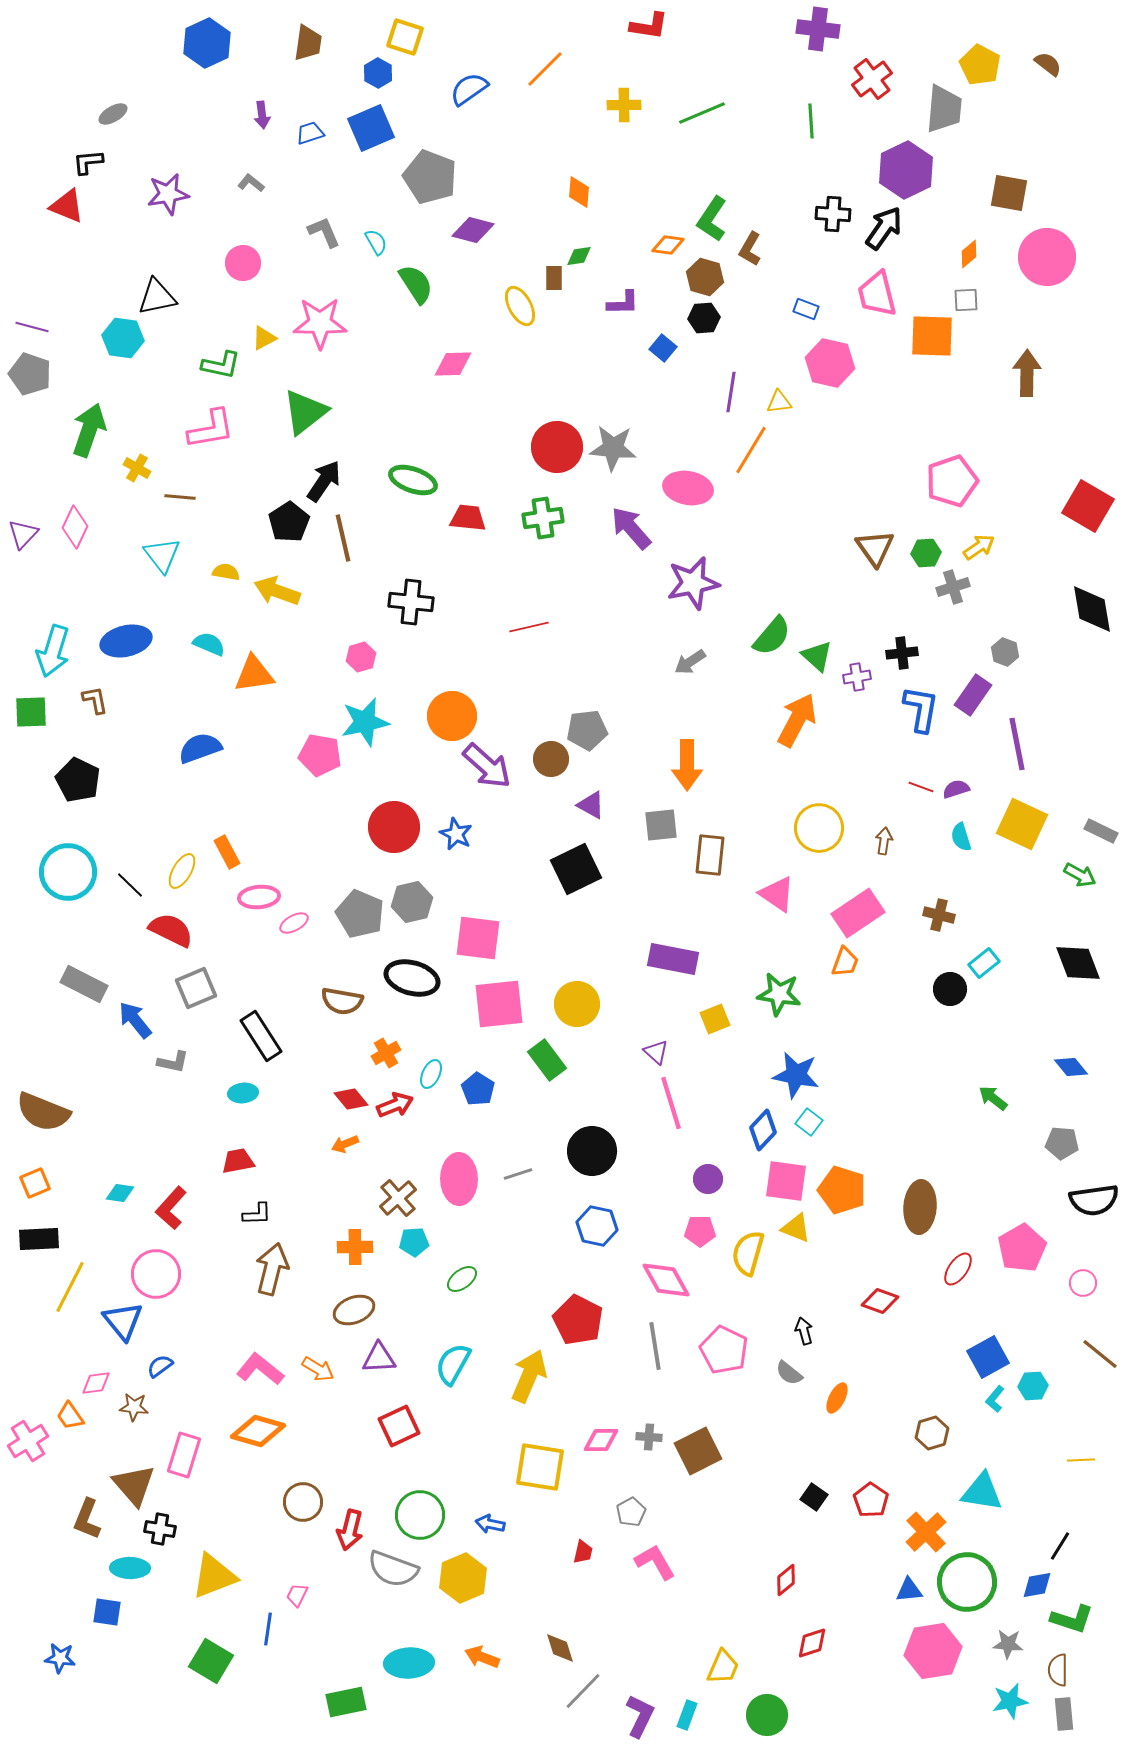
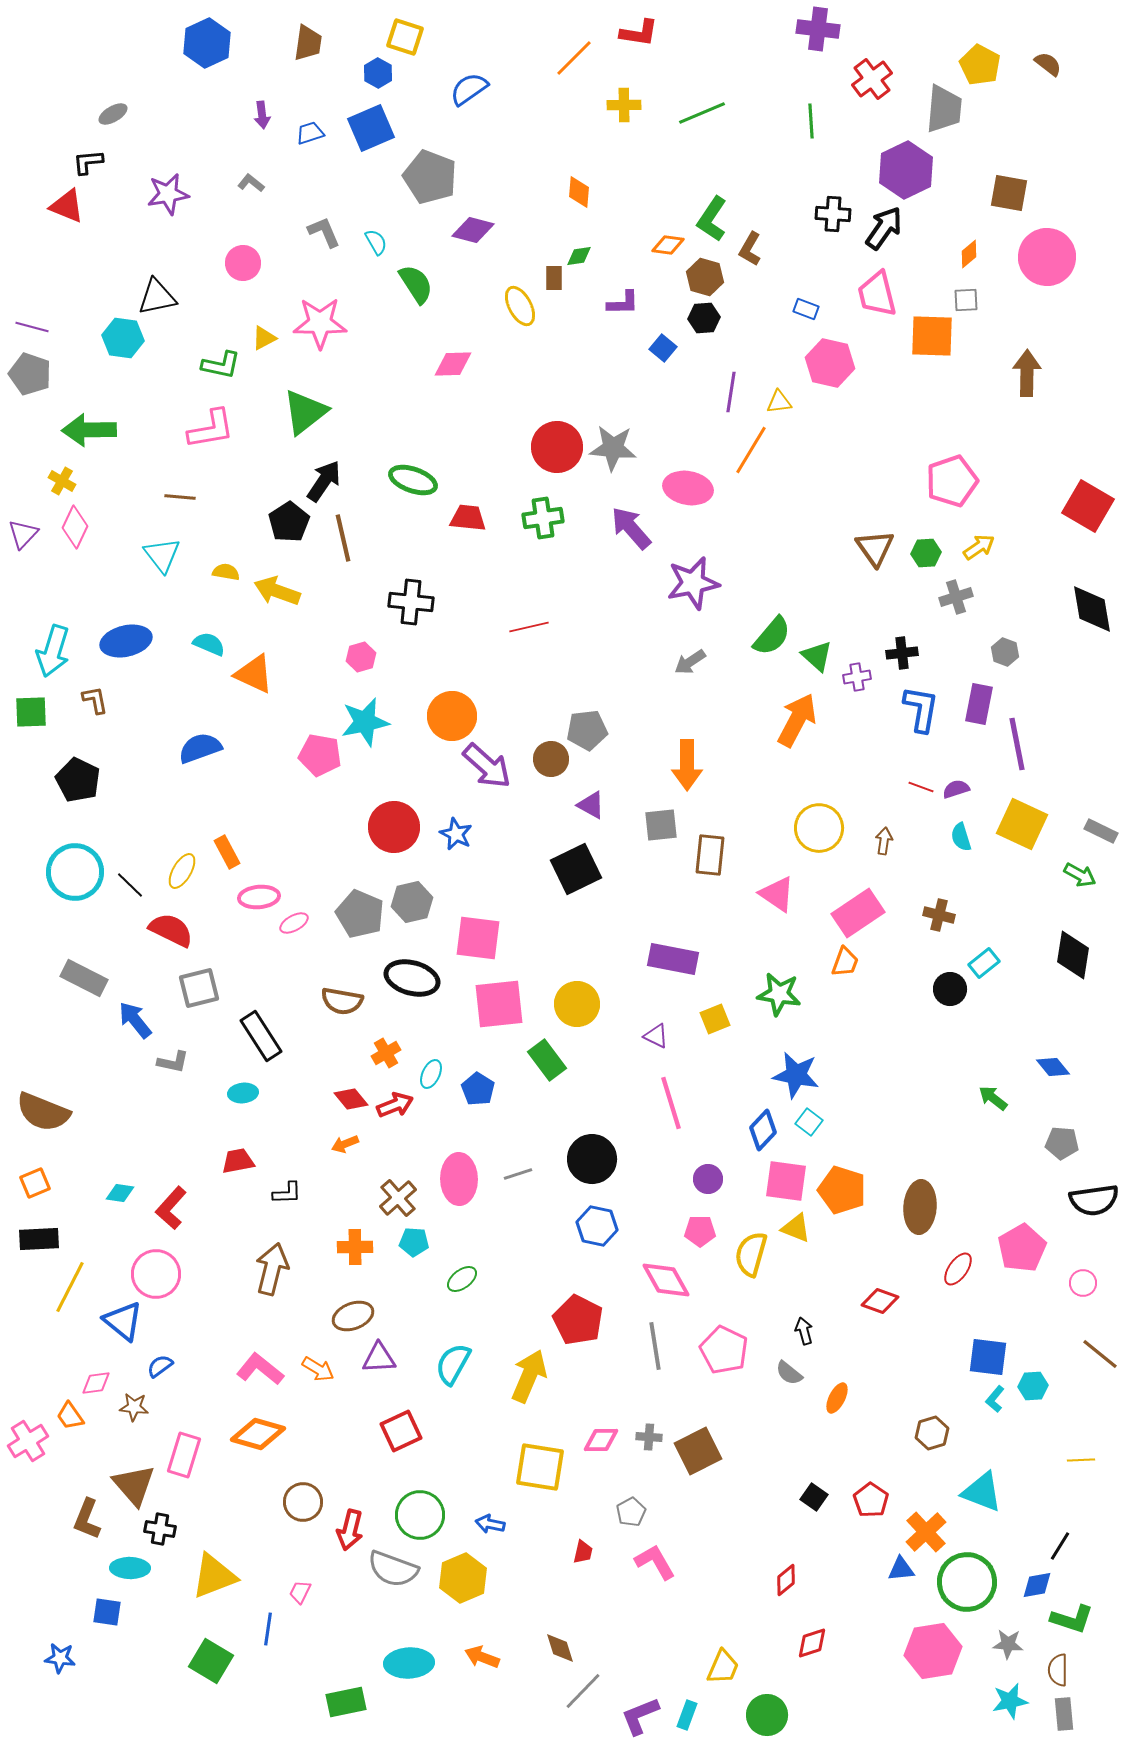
red L-shape at (649, 26): moved 10 px left, 7 px down
orange line at (545, 69): moved 29 px right, 11 px up
green arrow at (89, 430): rotated 110 degrees counterclockwise
yellow cross at (137, 468): moved 75 px left, 13 px down
gray cross at (953, 587): moved 3 px right, 10 px down
orange triangle at (254, 674): rotated 33 degrees clockwise
purple rectangle at (973, 695): moved 6 px right, 9 px down; rotated 24 degrees counterclockwise
cyan circle at (68, 872): moved 7 px right
black diamond at (1078, 963): moved 5 px left, 8 px up; rotated 30 degrees clockwise
gray rectangle at (84, 984): moved 6 px up
gray square at (196, 988): moved 3 px right; rotated 9 degrees clockwise
purple triangle at (656, 1052): moved 16 px up; rotated 16 degrees counterclockwise
blue diamond at (1071, 1067): moved 18 px left
black circle at (592, 1151): moved 8 px down
black L-shape at (257, 1214): moved 30 px right, 21 px up
cyan pentagon at (414, 1242): rotated 8 degrees clockwise
yellow semicircle at (748, 1253): moved 3 px right, 1 px down
brown ellipse at (354, 1310): moved 1 px left, 6 px down
blue triangle at (123, 1321): rotated 12 degrees counterclockwise
blue square at (988, 1357): rotated 36 degrees clockwise
red square at (399, 1426): moved 2 px right, 5 px down
orange diamond at (258, 1431): moved 3 px down
cyan triangle at (982, 1492): rotated 12 degrees clockwise
blue triangle at (909, 1590): moved 8 px left, 21 px up
pink trapezoid at (297, 1595): moved 3 px right, 3 px up
purple L-shape at (640, 1716): rotated 138 degrees counterclockwise
